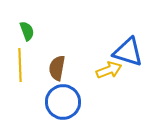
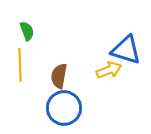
blue triangle: moved 2 px left, 2 px up
brown semicircle: moved 2 px right, 8 px down
blue circle: moved 1 px right, 6 px down
